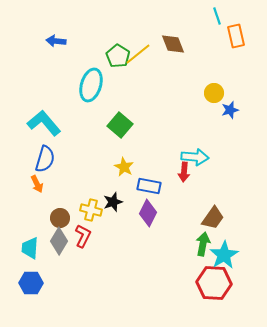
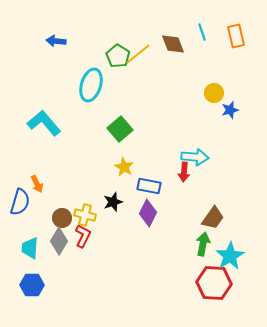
cyan line: moved 15 px left, 16 px down
green square: moved 4 px down; rotated 10 degrees clockwise
blue semicircle: moved 25 px left, 43 px down
yellow cross: moved 6 px left, 5 px down
brown circle: moved 2 px right
cyan star: moved 6 px right, 1 px down
blue hexagon: moved 1 px right, 2 px down
